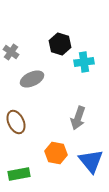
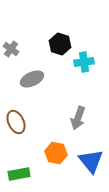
gray cross: moved 3 px up
